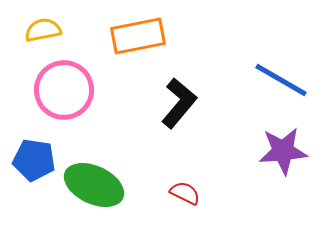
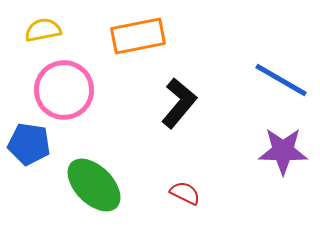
purple star: rotated 6 degrees clockwise
blue pentagon: moved 5 px left, 16 px up
green ellipse: rotated 20 degrees clockwise
